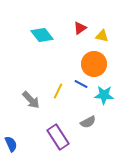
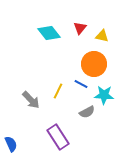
red triangle: rotated 16 degrees counterclockwise
cyan diamond: moved 7 px right, 2 px up
gray semicircle: moved 1 px left, 10 px up
